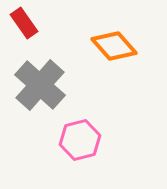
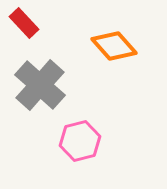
red rectangle: rotated 8 degrees counterclockwise
pink hexagon: moved 1 px down
